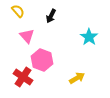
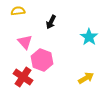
yellow semicircle: rotated 56 degrees counterclockwise
black arrow: moved 6 px down
pink triangle: moved 2 px left, 6 px down
yellow arrow: moved 9 px right
